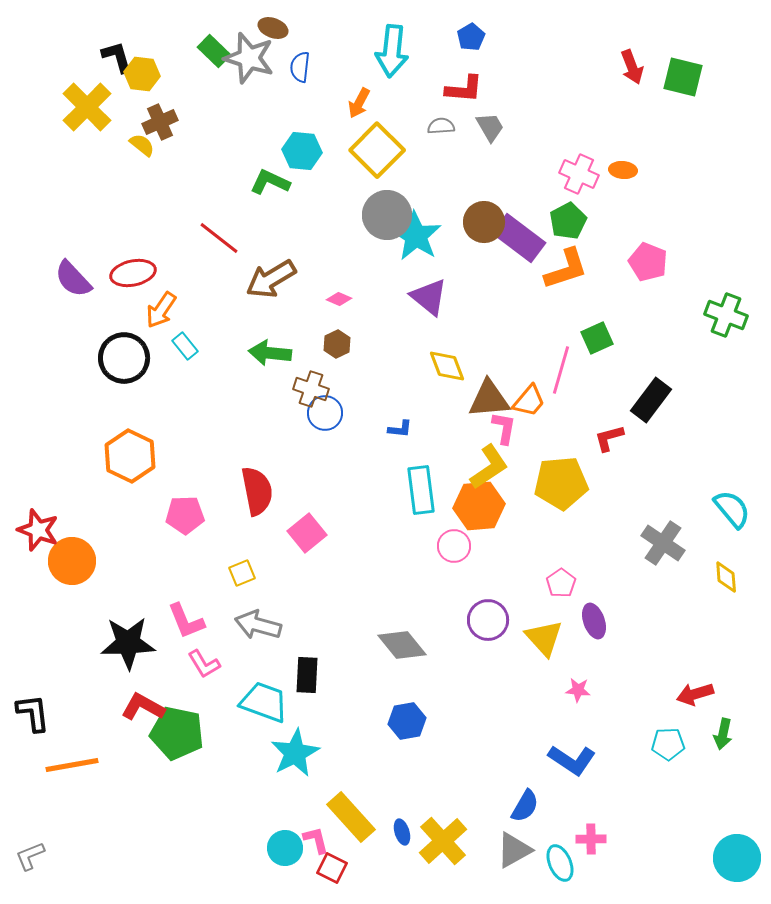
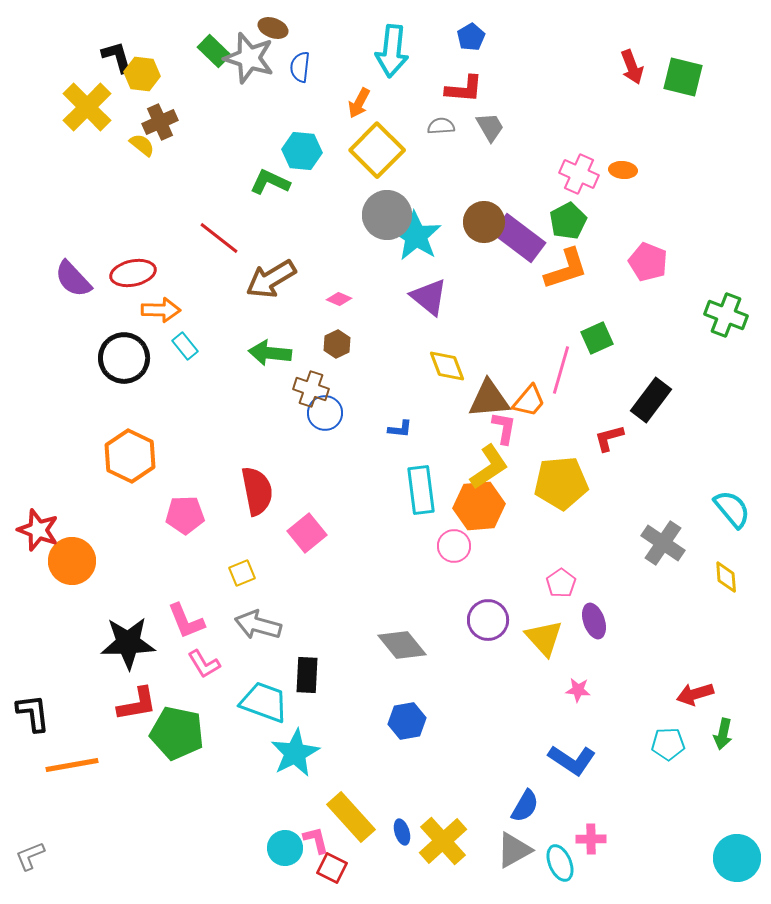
orange arrow at (161, 310): rotated 123 degrees counterclockwise
red L-shape at (143, 707): moved 6 px left, 3 px up; rotated 141 degrees clockwise
